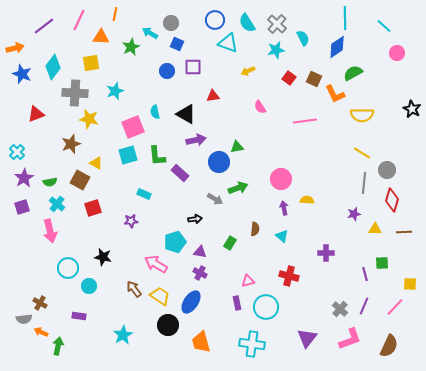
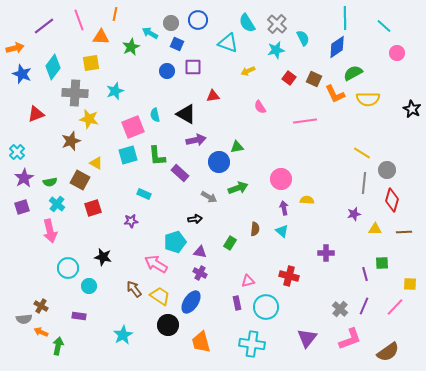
pink line at (79, 20): rotated 45 degrees counterclockwise
blue circle at (215, 20): moved 17 px left
cyan semicircle at (155, 112): moved 3 px down
yellow semicircle at (362, 115): moved 6 px right, 16 px up
brown star at (71, 144): moved 3 px up
gray arrow at (215, 199): moved 6 px left, 2 px up
cyan triangle at (282, 236): moved 5 px up
brown cross at (40, 303): moved 1 px right, 3 px down
brown semicircle at (389, 346): moved 1 px left, 6 px down; rotated 30 degrees clockwise
